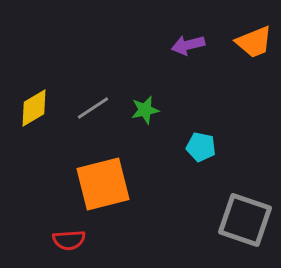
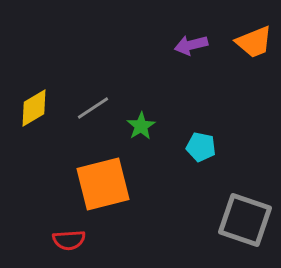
purple arrow: moved 3 px right
green star: moved 4 px left, 16 px down; rotated 20 degrees counterclockwise
